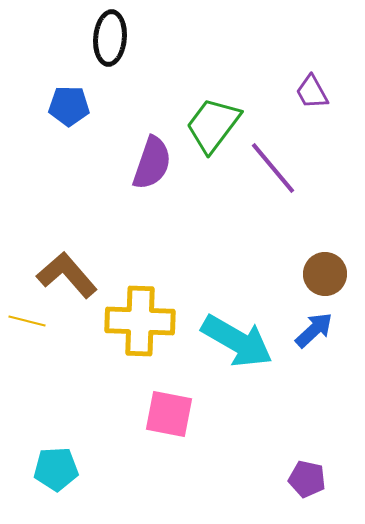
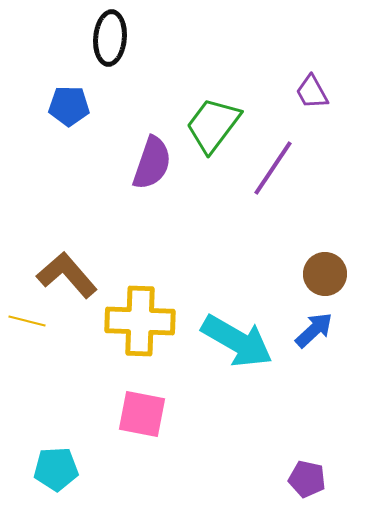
purple line: rotated 74 degrees clockwise
pink square: moved 27 px left
